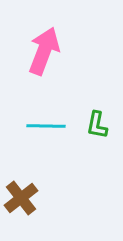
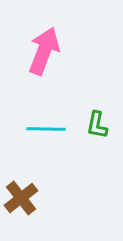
cyan line: moved 3 px down
